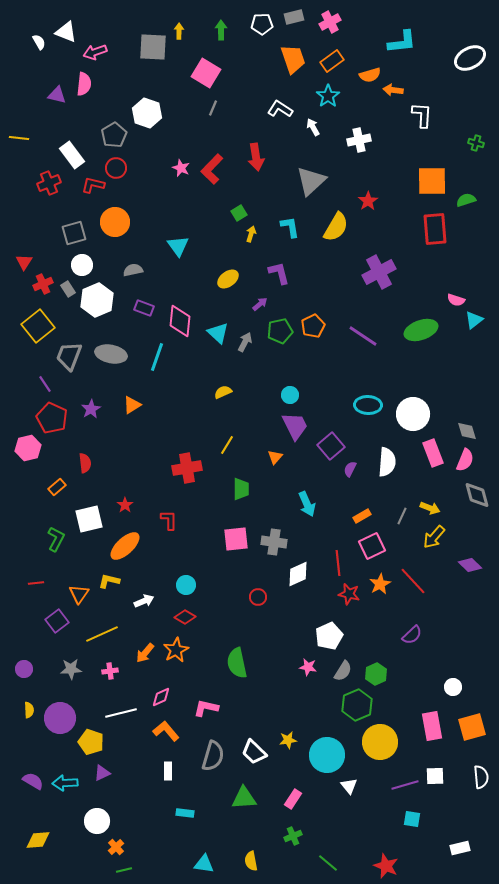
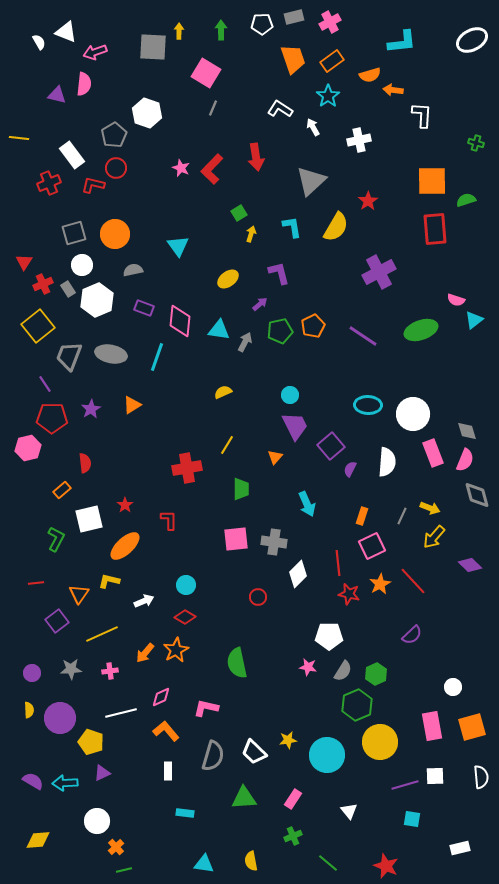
white ellipse at (470, 58): moved 2 px right, 18 px up
orange circle at (115, 222): moved 12 px down
cyan L-shape at (290, 227): moved 2 px right
cyan triangle at (218, 333): moved 1 px right, 3 px up; rotated 35 degrees counterclockwise
red pentagon at (52, 418): rotated 24 degrees counterclockwise
orange rectangle at (57, 487): moved 5 px right, 3 px down
orange rectangle at (362, 516): rotated 42 degrees counterclockwise
white diamond at (298, 574): rotated 20 degrees counterclockwise
white pentagon at (329, 636): rotated 24 degrees clockwise
purple circle at (24, 669): moved 8 px right, 4 px down
white triangle at (349, 786): moved 25 px down
